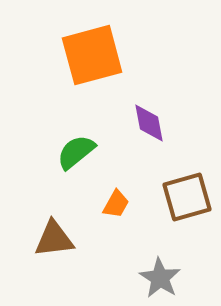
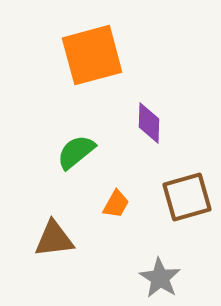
purple diamond: rotated 12 degrees clockwise
